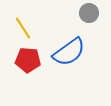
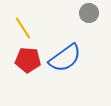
blue semicircle: moved 4 px left, 6 px down
